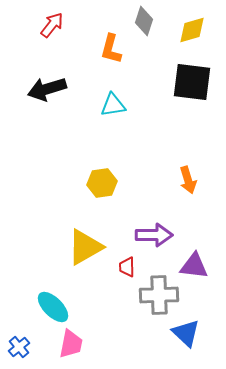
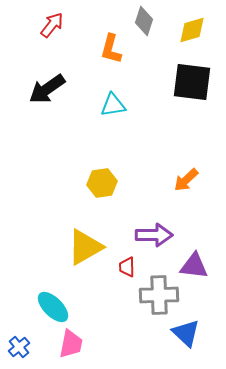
black arrow: rotated 18 degrees counterclockwise
orange arrow: moved 2 px left; rotated 64 degrees clockwise
